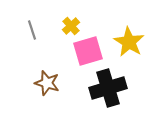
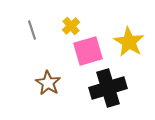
brown star: moved 1 px right; rotated 15 degrees clockwise
